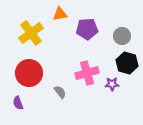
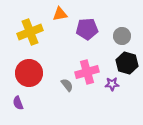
yellow cross: moved 1 px left, 1 px up; rotated 15 degrees clockwise
pink cross: moved 1 px up
gray semicircle: moved 7 px right, 7 px up
